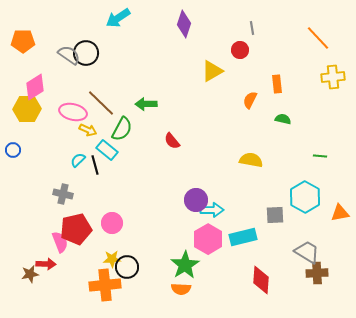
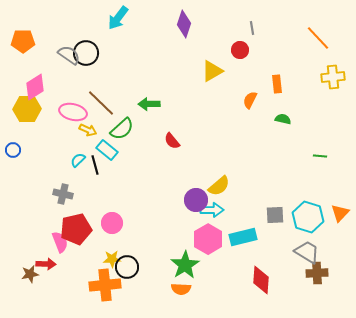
cyan arrow at (118, 18): rotated 20 degrees counterclockwise
green arrow at (146, 104): moved 3 px right
green semicircle at (122, 129): rotated 20 degrees clockwise
yellow semicircle at (251, 160): moved 32 px left, 26 px down; rotated 130 degrees clockwise
cyan hexagon at (305, 197): moved 3 px right, 20 px down; rotated 12 degrees counterclockwise
orange triangle at (340, 213): rotated 36 degrees counterclockwise
